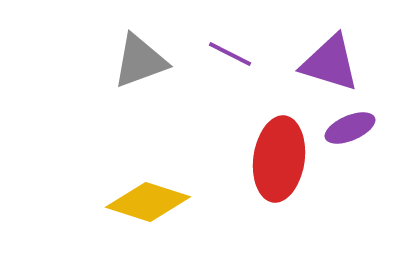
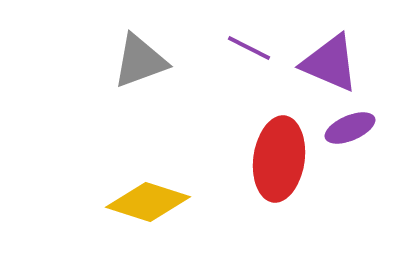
purple line: moved 19 px right, 6 px up
purple triangle: rotated 6 degrees clockwise
